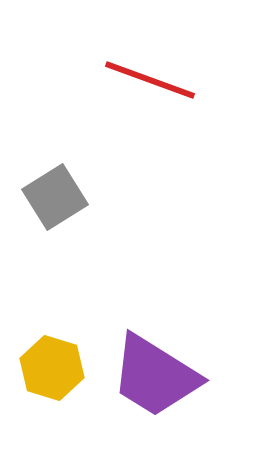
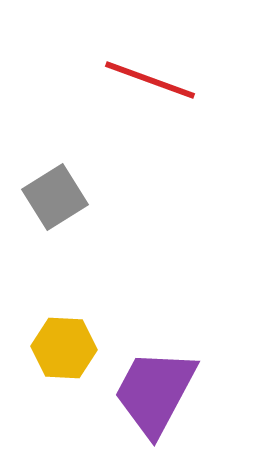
yellow hexagon: moved 12 px right, 20 px up; rotated 14 degrees counterclockwise
purple trapezoid: moved 16 px down; rotated 86 degrees clockwise
